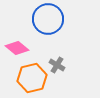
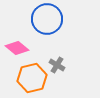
blue circle: moved 1 px left
